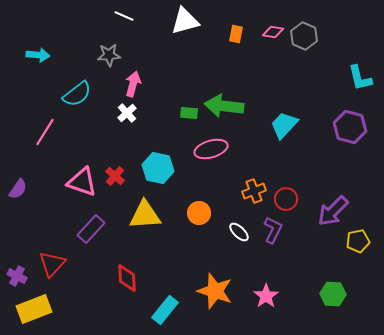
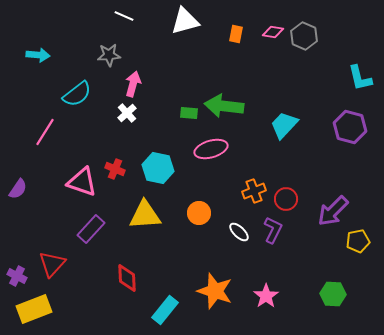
red cross: moved 7 px up; rotated 18 degrees counterclockwise
